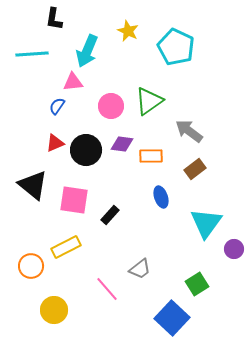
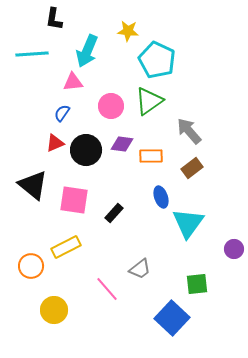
yellow star: rotated 20 degrees counterclockwise
cyan pentagon: moved 19 px left, 13 px down
blue semicircle: moved 5 px right, 7 px down
gray arrow: rotated 12 degrees clockwise
brown rectangle: moved 3 px left, 1 px up
black rectangle: moved 4 px right, 2 px up
cyan triangle: moved 18 px left
green square: rotated 25 degrees clockwise
